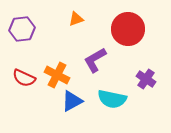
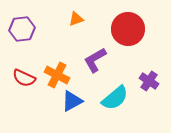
purple cross: moved 3 px right, 2 px down
cyan semicircle: moved 3 px right, 1 px up; rotated 52 degrees counterclockwise
